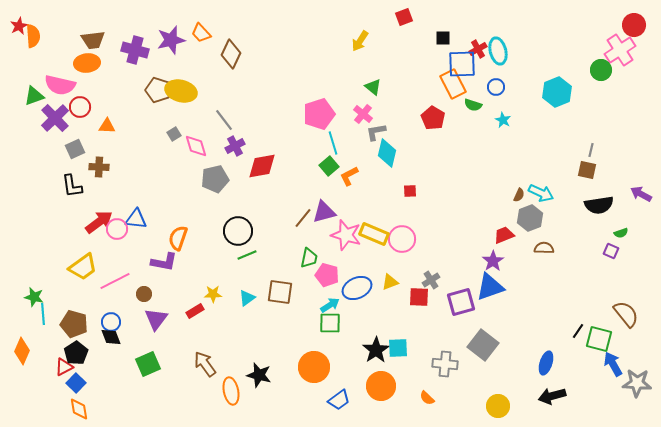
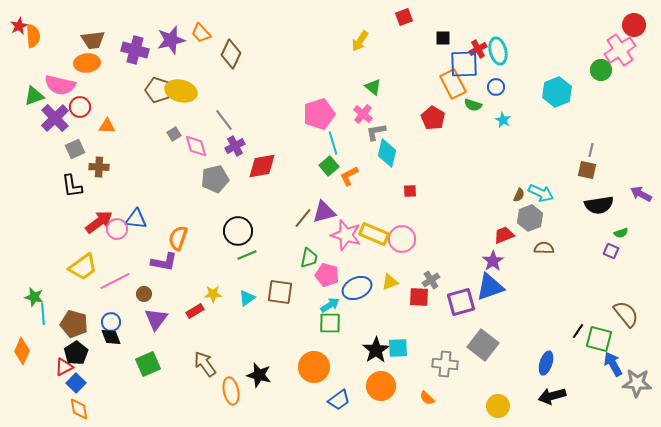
blue square at (462, 64): moved 2 px right
